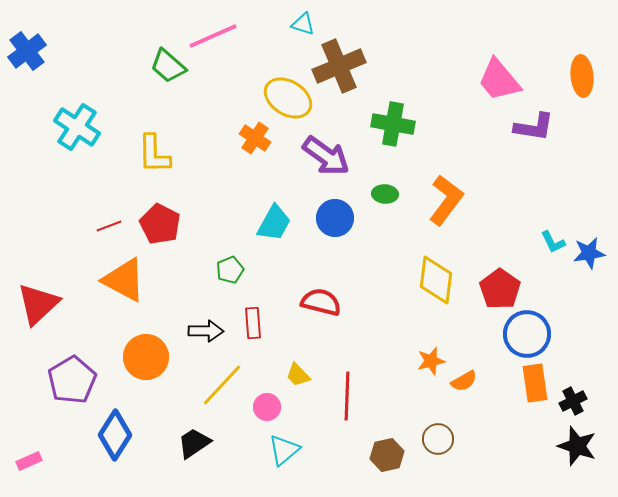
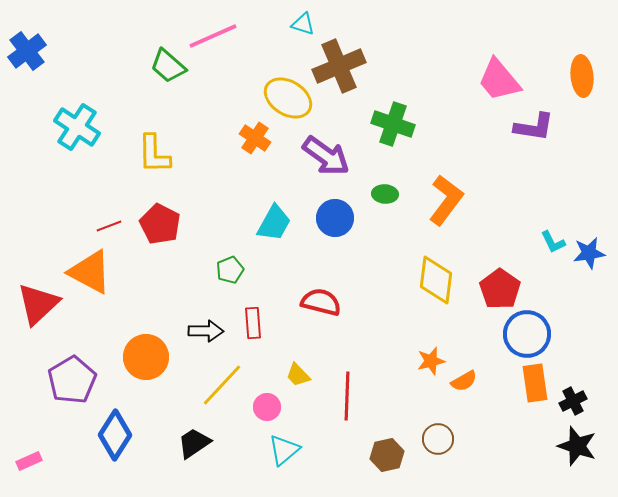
green cross at (393, 124): rotated 9 degrees clockwise
orange triangle at (124, 280): moved 34 px left, 8 px up
